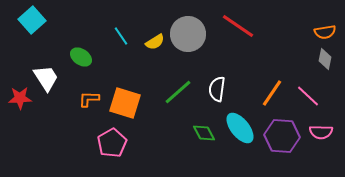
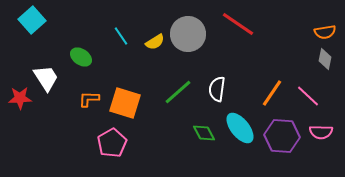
red line: moved 2 px up
